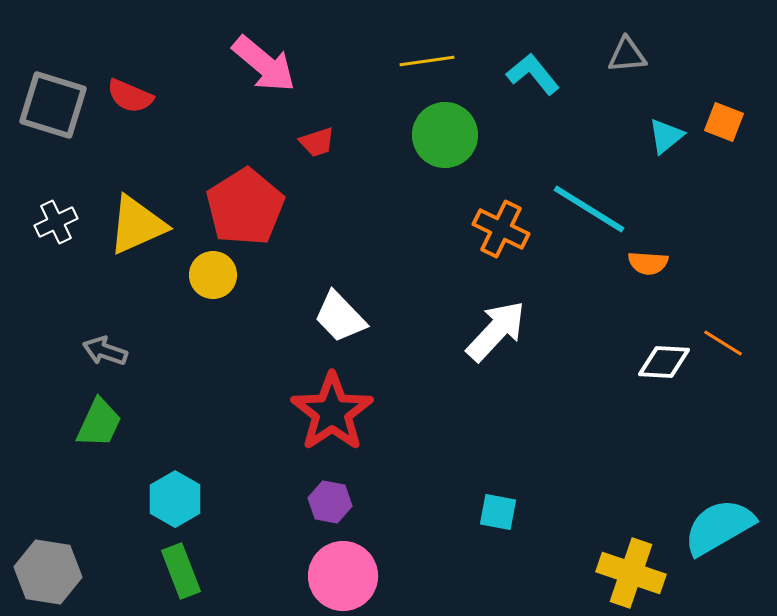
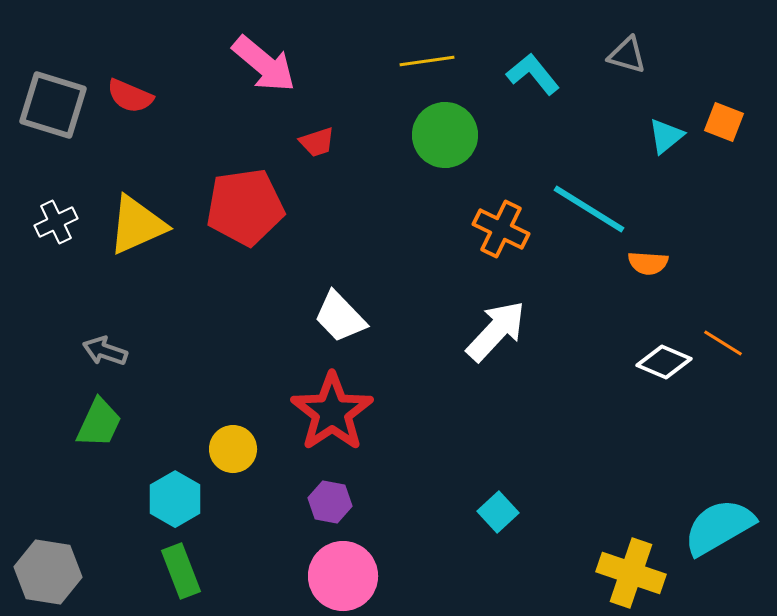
gray triangle: rotated 21 degrees clockwise
red pentagon: rotated 24 degrees clockwise
yellow circle: moved 20 px right, 174 px down
white diamond: rotated 20 degrees clockwise
cyan square: rotated 36 degrees clockwise
